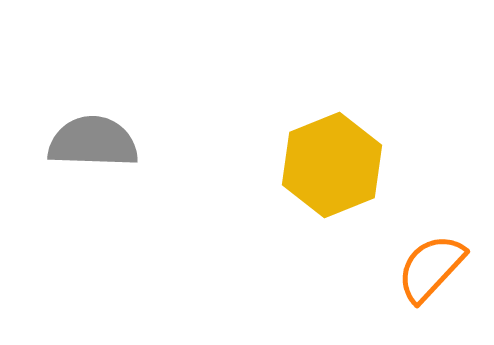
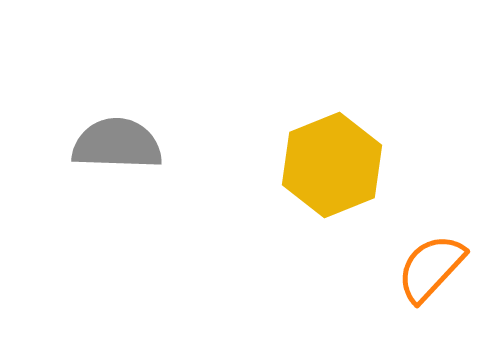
gray semicircle: moved 24 px right, 2 px down
